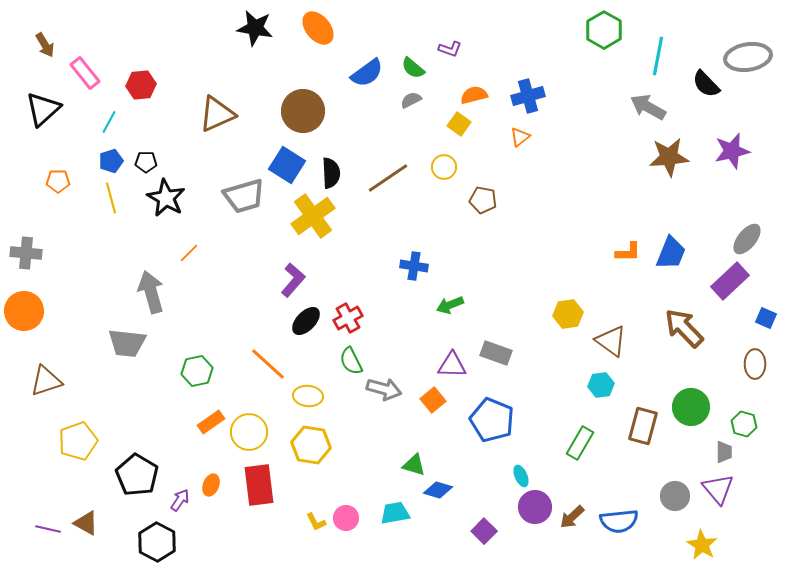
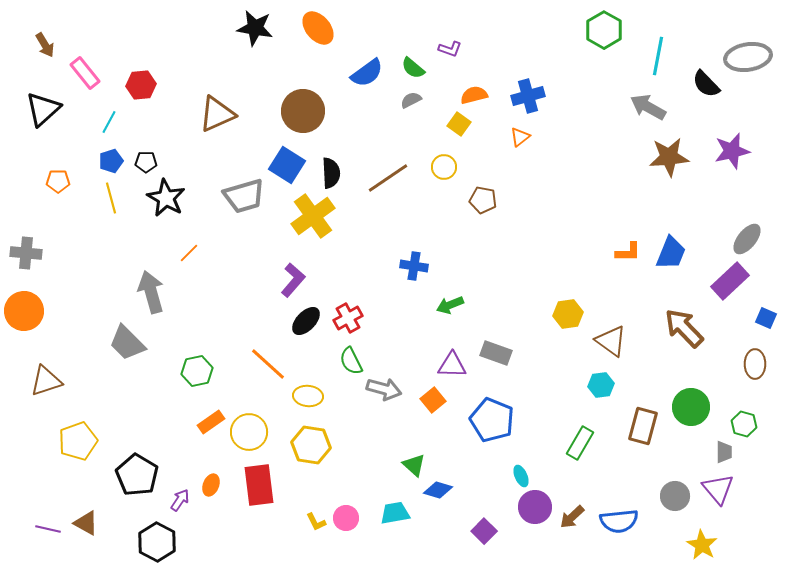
gray trapezoid at (127, 343): rotated 39 degrees clockwise
green triangle at (414, 465): rotated 25 degrees clockwise
